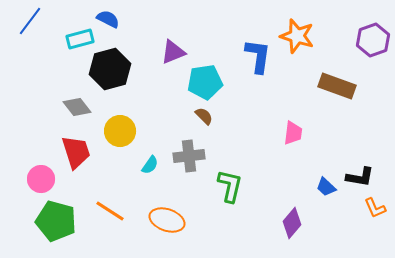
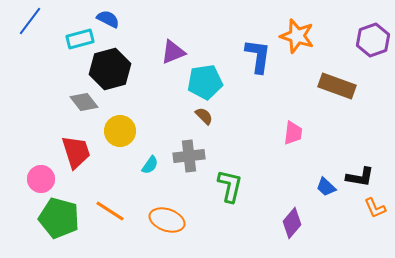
gray diamond: moved 7 px right, 5 px up
green pentagon: moved 3 px right, 3 px up
